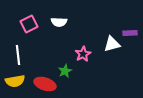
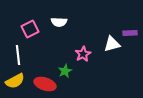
pink square: moved 1 px right, 5 px down
yellow semicircle: rotated 18 degrees counterclockwise
